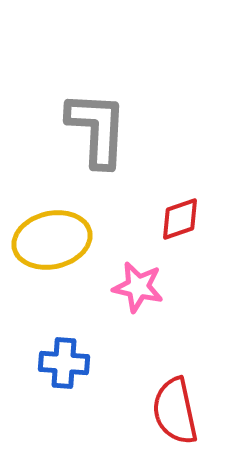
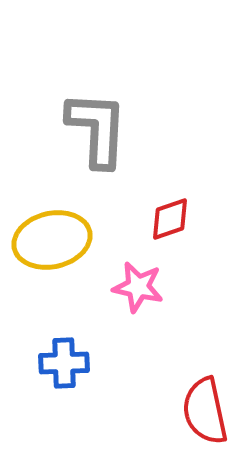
red diamond: moved 10 px left
blue cross: rotated 6 degrees counterclockwise
red semicircle: moved 30 px right
